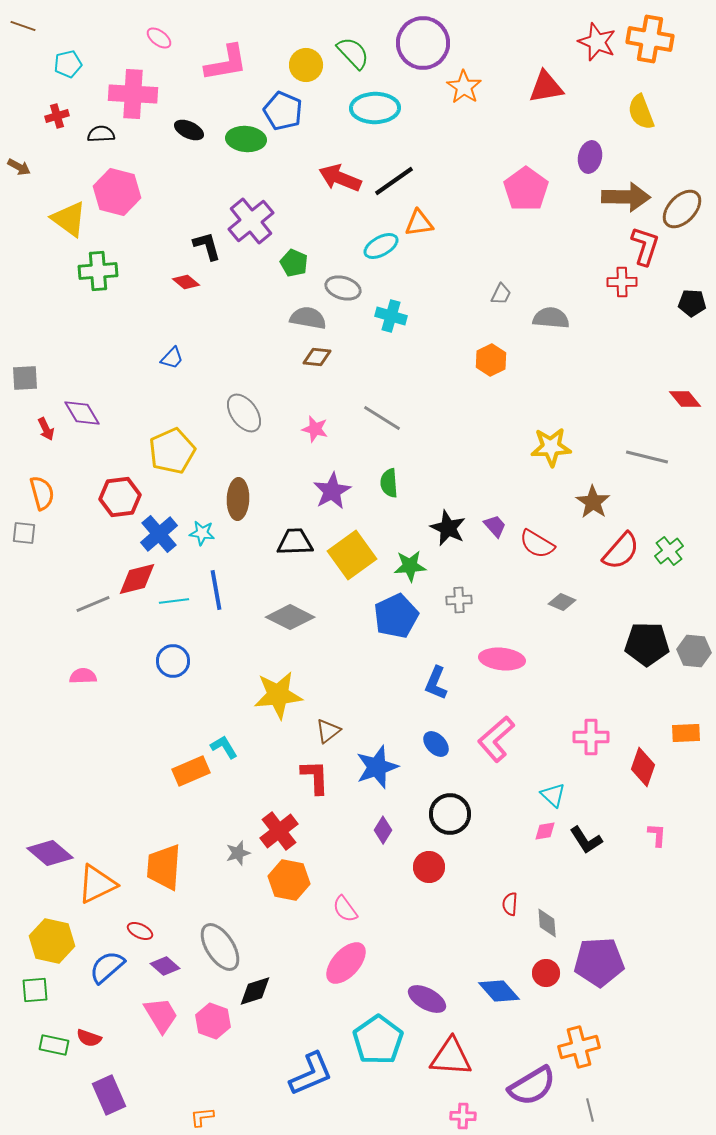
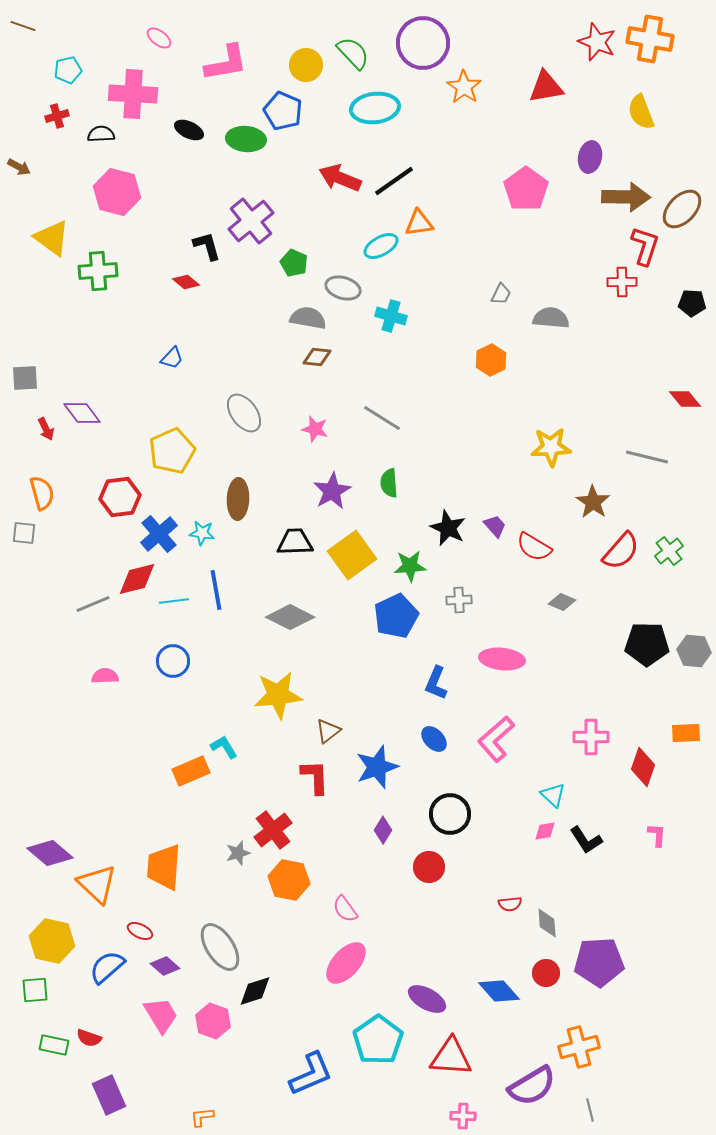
cyan pentagon at (68, 64): moved 6 px down
cyan ellipse at (375, 108): rotated 6 degrees counterclockwise
yellow triangle at (69, 219): moved 17 px left, 19 px down
purple diamond at (82, 413): rotated 6 degrees counterclockwise
red semicircle at (537, 544): moved 3 px left, 3 px down
pink semicircle at (83, 676): moved 22 px right
blue ellipse at (436, 744): moved 2 px left, 5 px up
red cross at (279, 831): moved 6 px left, 1 px up
orange triangle at (97, 884): rotated 51 degrees counterclockwise
red semicircle at (510, 904): rotated 100 degrees counterclockwise
